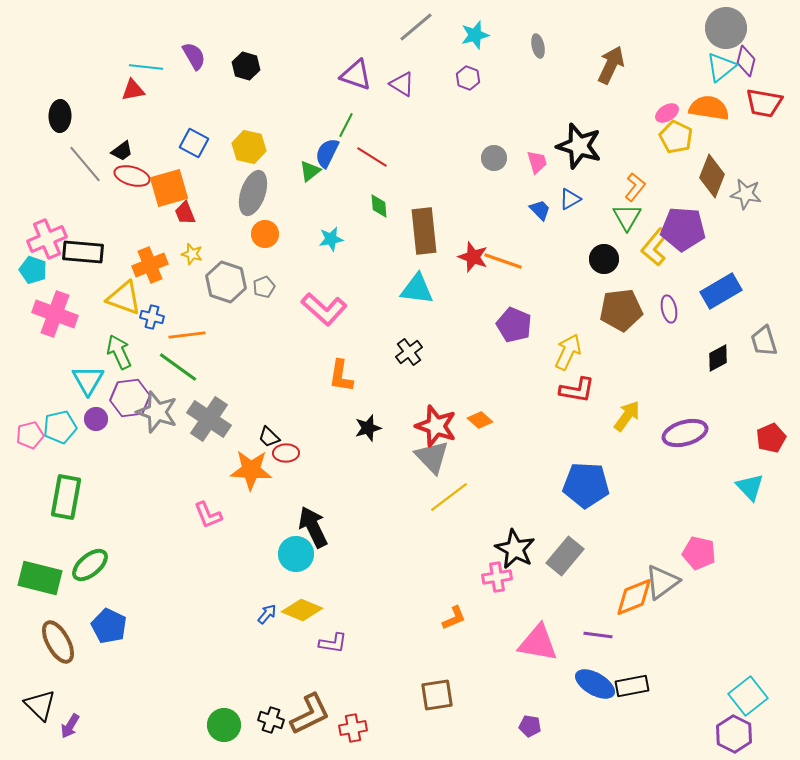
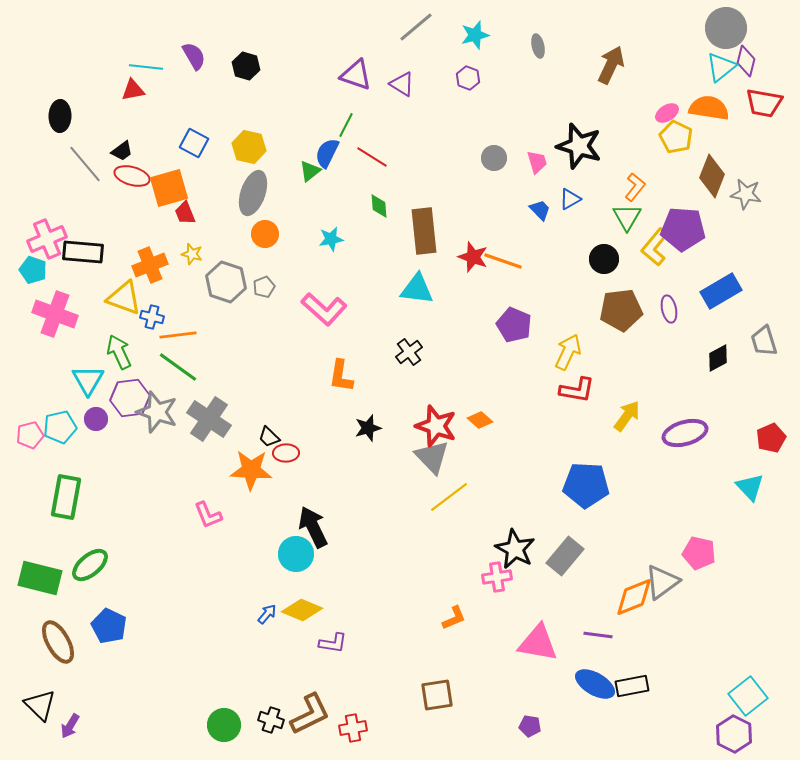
orange line at (187, 335): moved 9 px left
